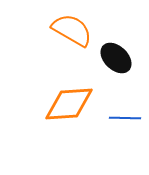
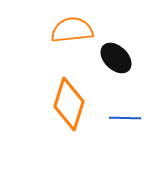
orange semicircle: rotated 36 degrees counterclockwise
orange diamond: rotated 69 degrees counterclockwise
